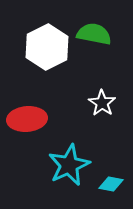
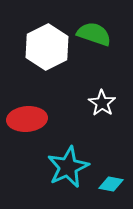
green semicircle: rotated 8 degrees clockwise
cyan star: moved 1 px left, 2 px down
